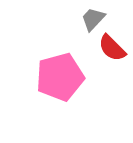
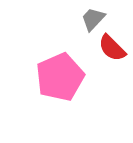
pink pentagon: rotated 9 degrees counterclockwise
